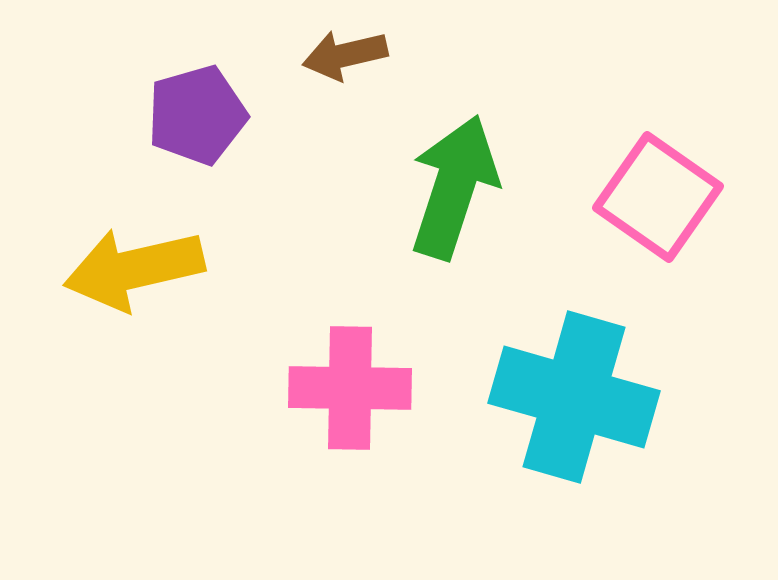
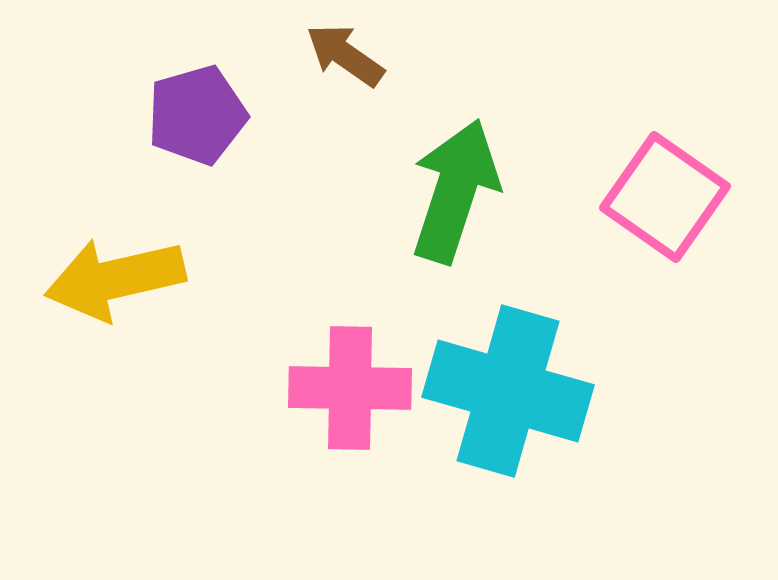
brown arrow: rotated 48 degrees clockwise
green arrow: moved 1 px right, 4 px down
pink square: moved 7 px right
yellow arrow: moved 19 px left, 10 px down
cyan cross: moved 66 px left, 6 px up
